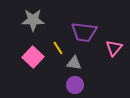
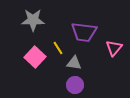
pink square: moved 2 px right
